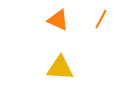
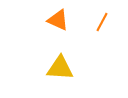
orange line: moved 1 px right, 3 px down
